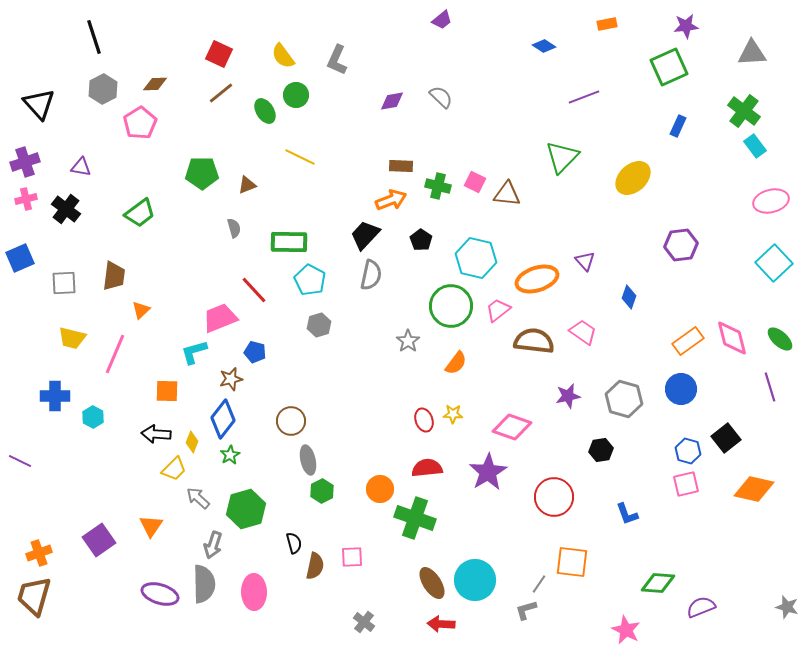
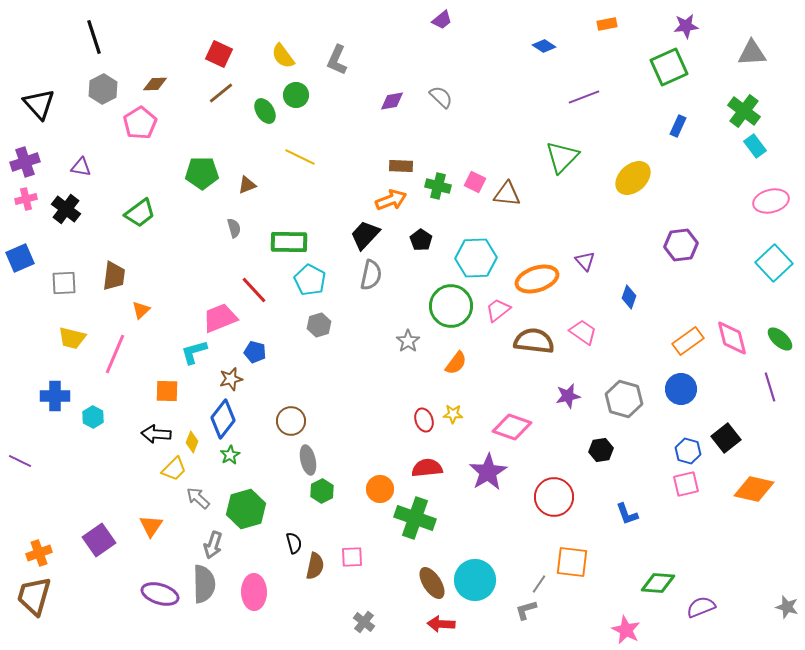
cyan hexagon at (476, 258): rotated 15 degrees counterclockwise
